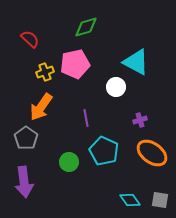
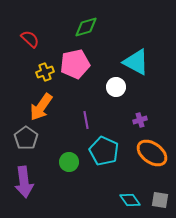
purple line: moved 2 px down
